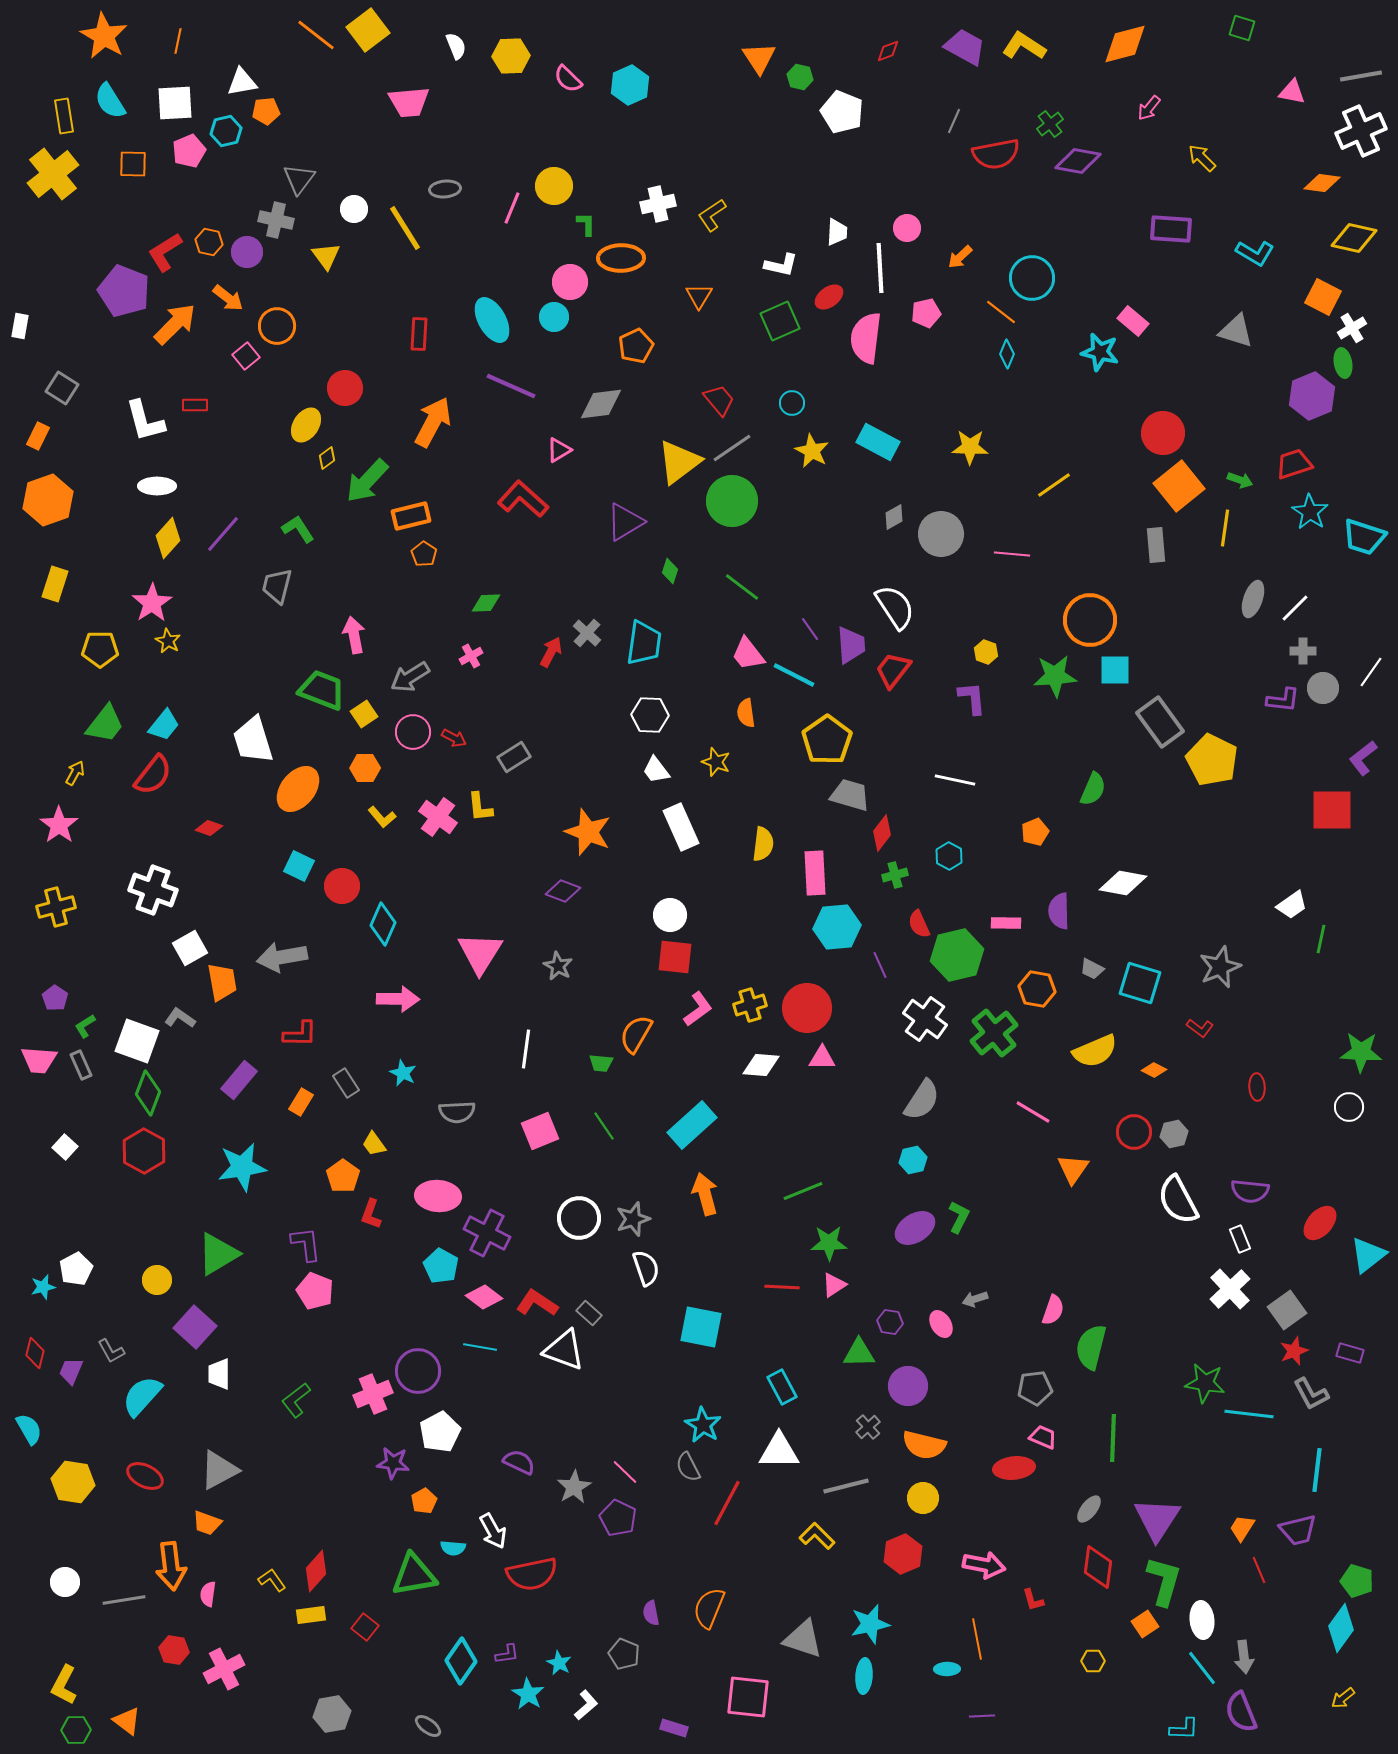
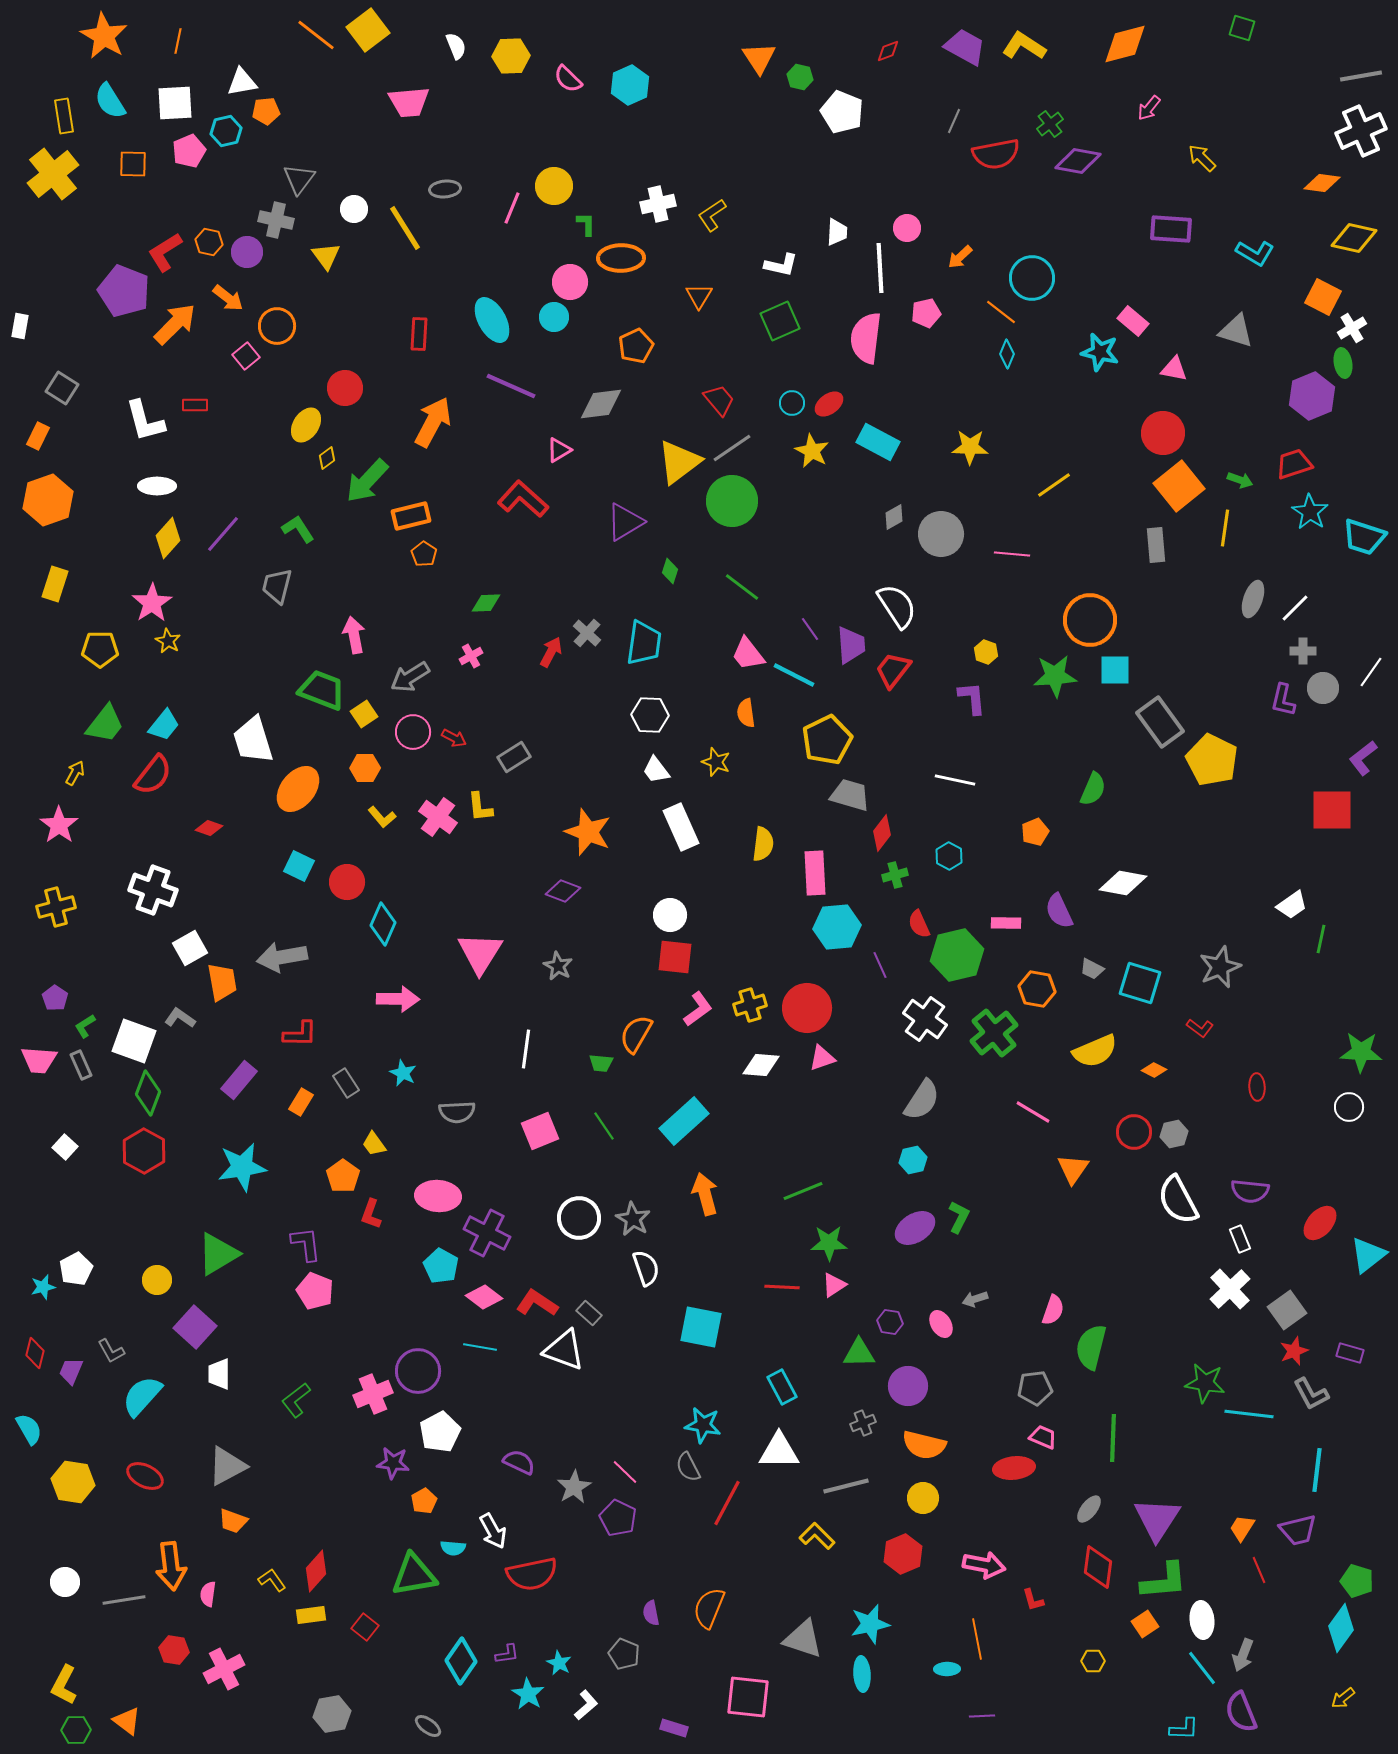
pink triangle at (1292, 92): moved 118 px left, 277 px down
red ellipse at (829, 297): moved 107 px down
white semicircle at (895, 607): moved 2 px right, 1 px up
purple L-shape at (1283, 700): rotated 96 degrees clockwise
yellow pentagon at (827, 740): rotated 9 degrees clockwise
red circle at (342, 886): moved 5 px right, 4 px up
purple semicircle at (1059, 911): rotated 24 degrees counterclockwise
white square at (137, 1041): moved 3 px left
pink triangle at (822, 1058): rotated 20 degrees counterclockwise
cyan rectangle at (692, 1125): moved 8 px left, 4 px up
gray star at (633, 1219): rotated 24 degrees counterclockwise
cyan star at (703, 1425): rotated 21 degrees counterclockwise
gray cross at (868, 1427): moved 5 px left, 4 px up; rotated 20 degrees clockwise
gray triangle at (219, 1470): moved 8 px right, 4 px up
orange trapezoid at (207, 1523): moved 26 px right, 2 px up
green L-shape at (1164, 1581): rotated 69 degrees clockwise
gray arrow at (1244, 1657): moved 1 px left, 2 px up; rotated 28 degrees clockwise
cyan ellipse at (864, 1676): moved 2 px left, 2 px up; rotated 8 degrees counterclockwise
